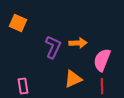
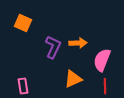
orange square: moved 5 px right
red line: moved 3 px right
